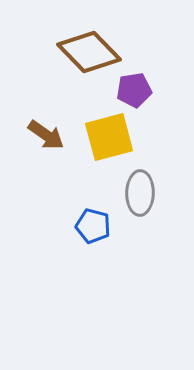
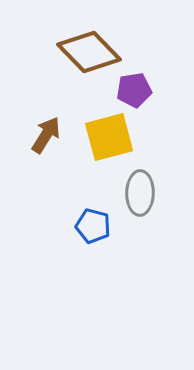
brown arrow: rotated 93 degrees counterclockwise
